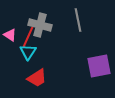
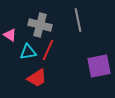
red line: moved 20 px right, 13 px down
cyan triangle: rotated 48 degrees clockwise
